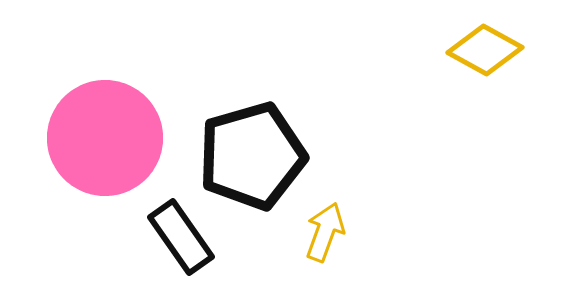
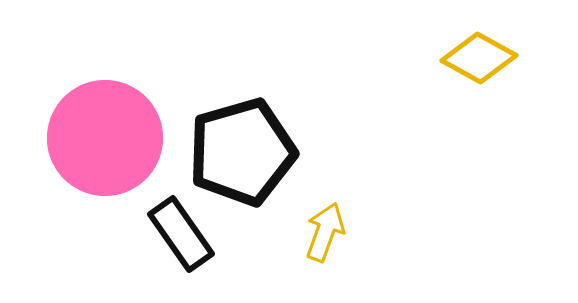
yellow diamond: moved 6 px left, 8 px down
black pentagon: moved 10 px left, 4 px up
black rectangle: moved 3 px up
